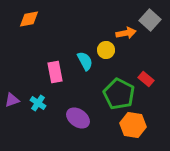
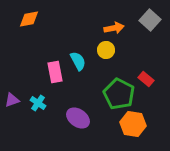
orange arrow: moved 12 px left, 5 px up
cyan semicircle: moved 7 px left
orange hexagon: moved 1 px up
